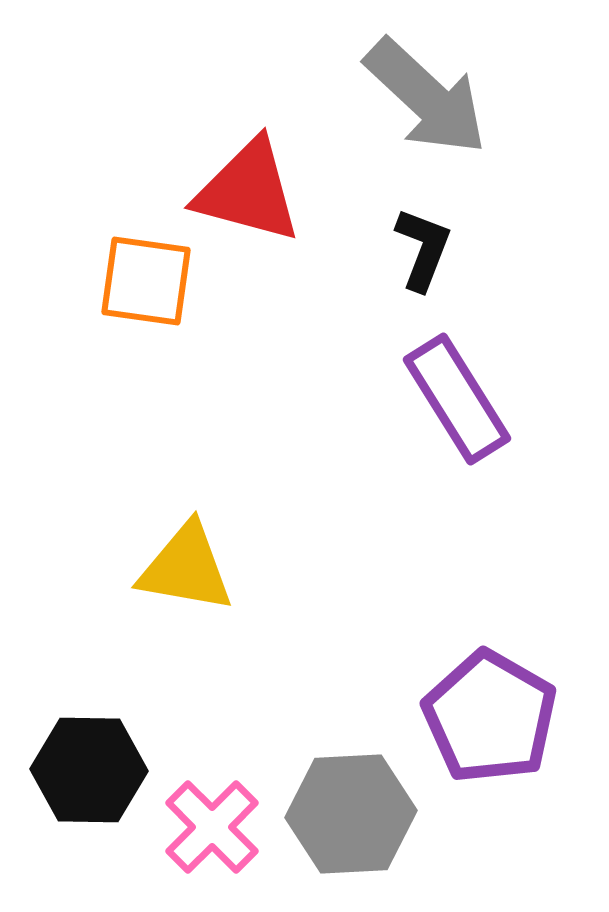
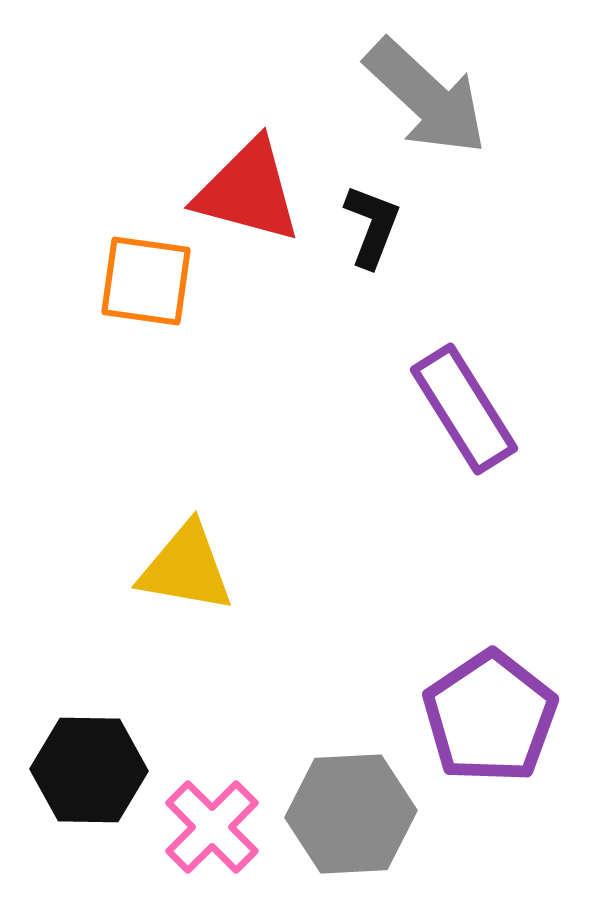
black L-shape: moved 51 px left, 23 px up
purple rectangle: moved 7 px right, 10 px down
purple pentagon: rotated 8 degrees clockwise
